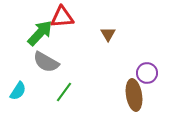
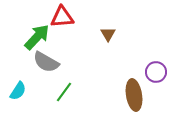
green arrow: moved 3 px left, 4 px down
purple circle: moved 9 px right, 1 px up
